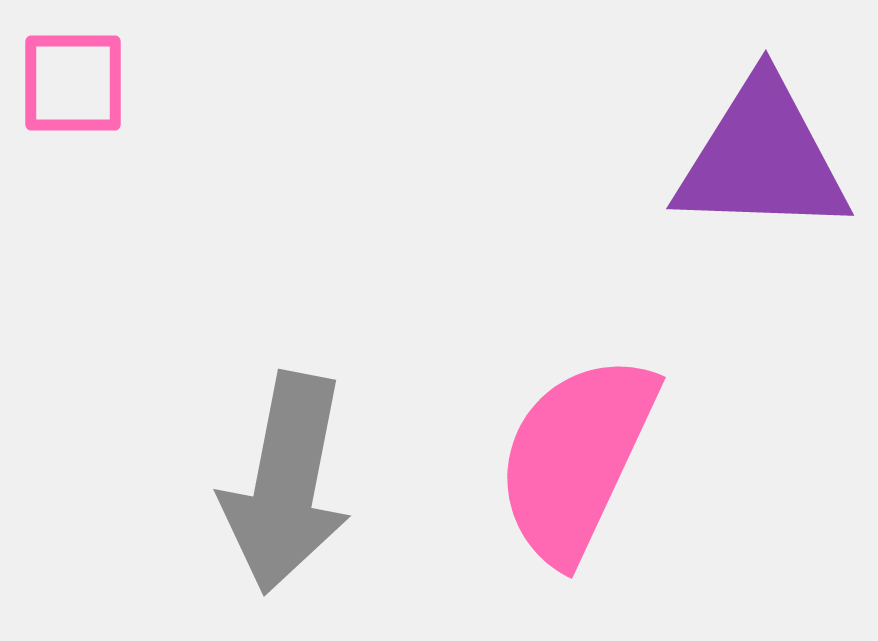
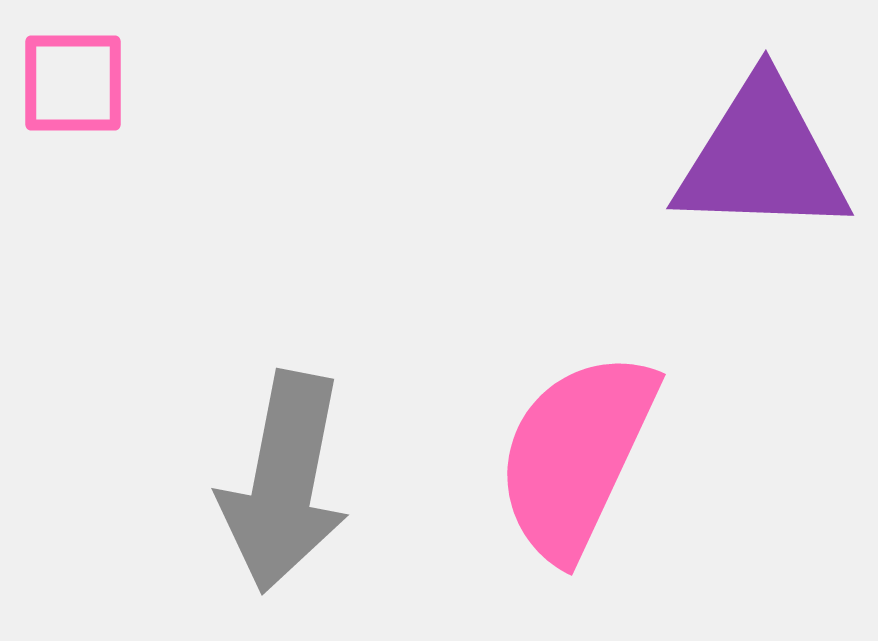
pink semicircle: moved 3 px up
gray arrow: moved 2 px left, 1 px up
